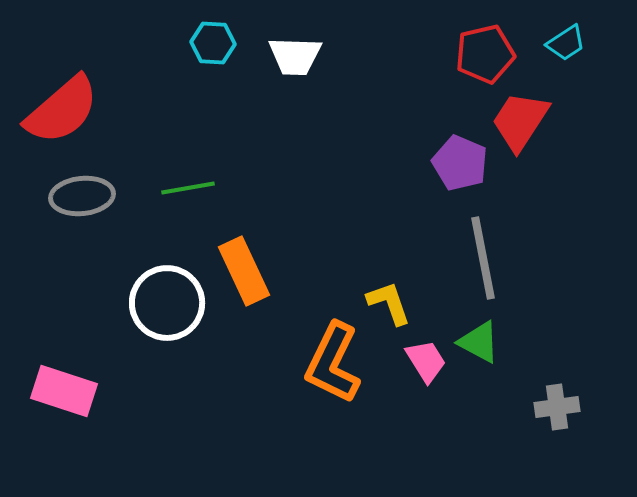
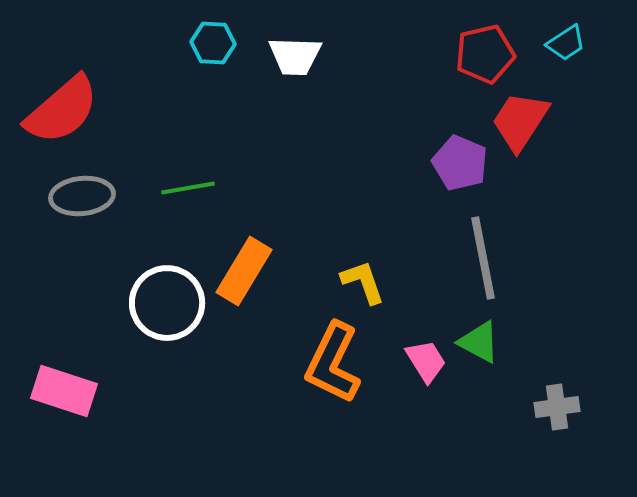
orange rectangle: rotated 56 degrees clockwise
yellow L-shape: moved 26 px left, 21 px up
